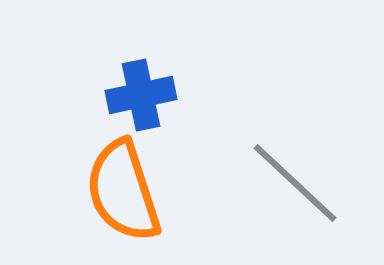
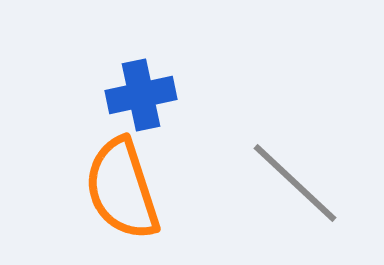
orange semicircle: moved 1 px left, 2 px up
